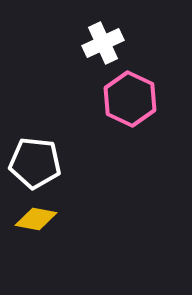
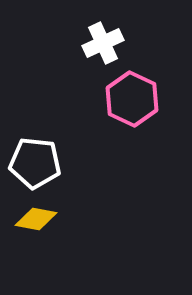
pink hexagon: moved 2 px right
